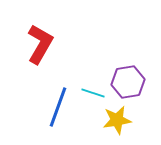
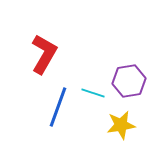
red L-shape: moved 4 px right, 10 px down
purple hexagon: moved 1 px right, 1 px up
yellow star: moved 4 px right, 5 px down
